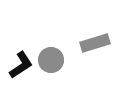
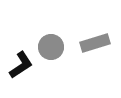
gray circle: moved 13 px up
